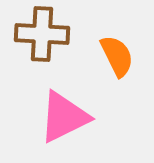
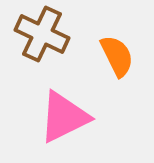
brown cross: rotated 22 degrees clockwise
